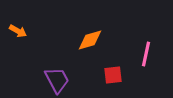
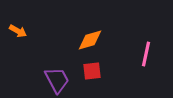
red square: moved 21 px left, 4 px up
